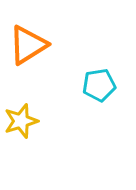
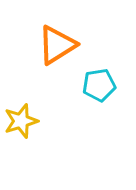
orange triangle: moved 29 px right
